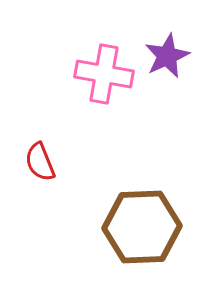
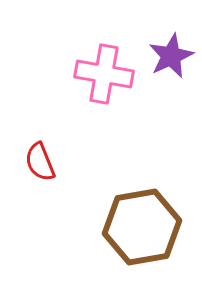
purple star: moved 4 px right
brown hexagon: rotated 8 degrees counterclockwise
